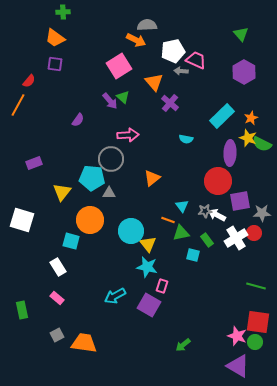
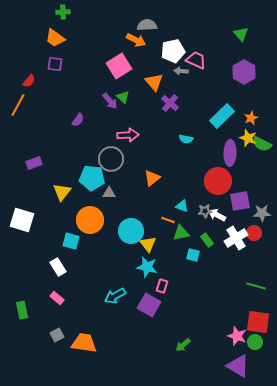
cyan triangle at (182, 206): rotated 32 degrees counterclockwise
